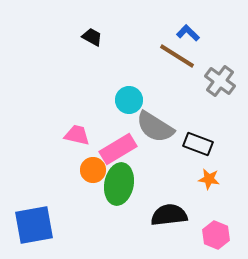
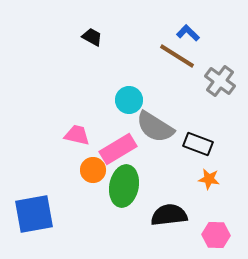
green ellipse: moved 5 px right, 2 px down
blue square: moved 11 px up
pink hexagon: rotated 20 degrees counterclockwise
